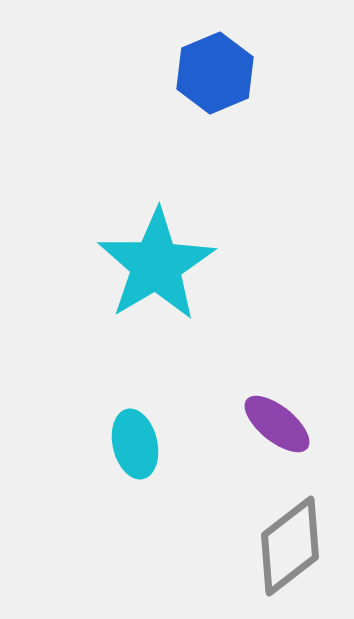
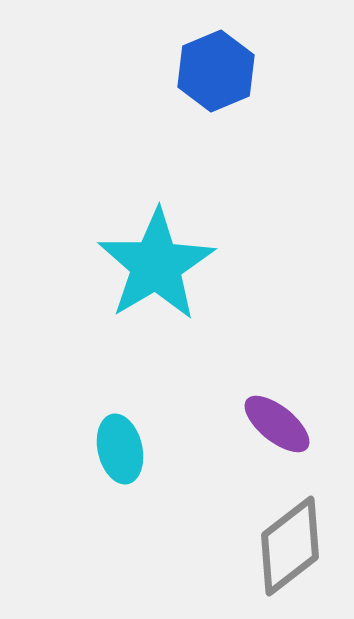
blue hexagon: moved 1 px right, 2 px up
cyan ellipse: moved 15 px left, 5 px down
